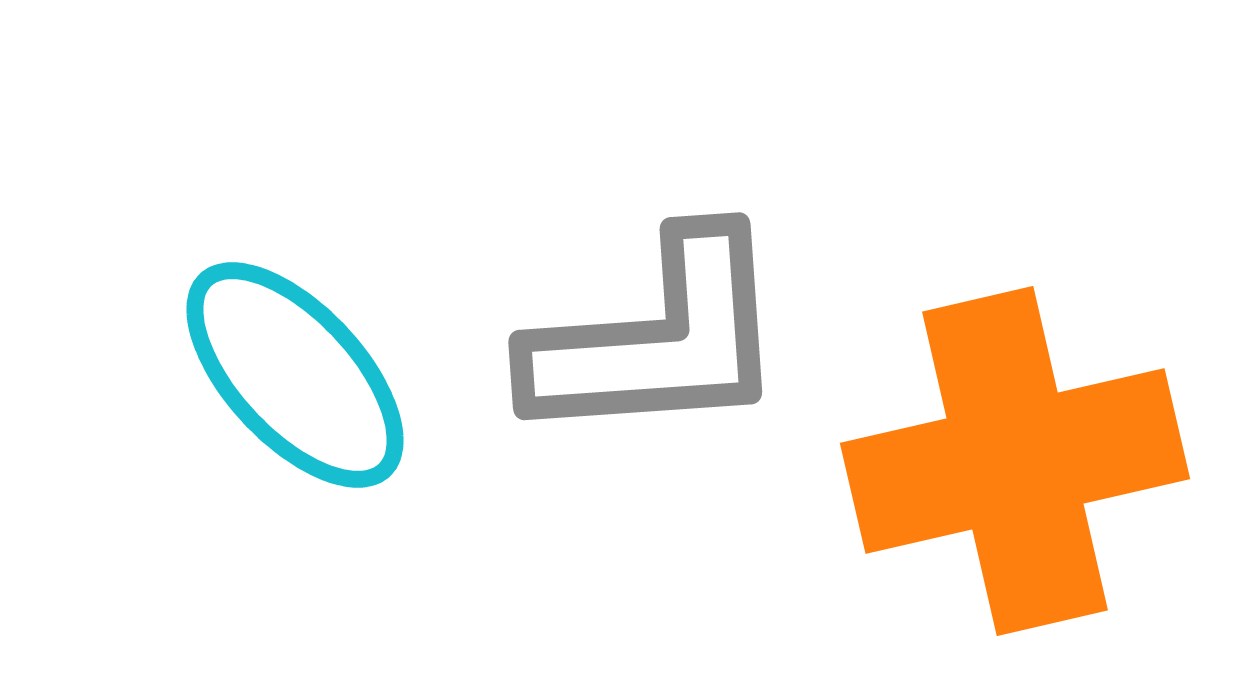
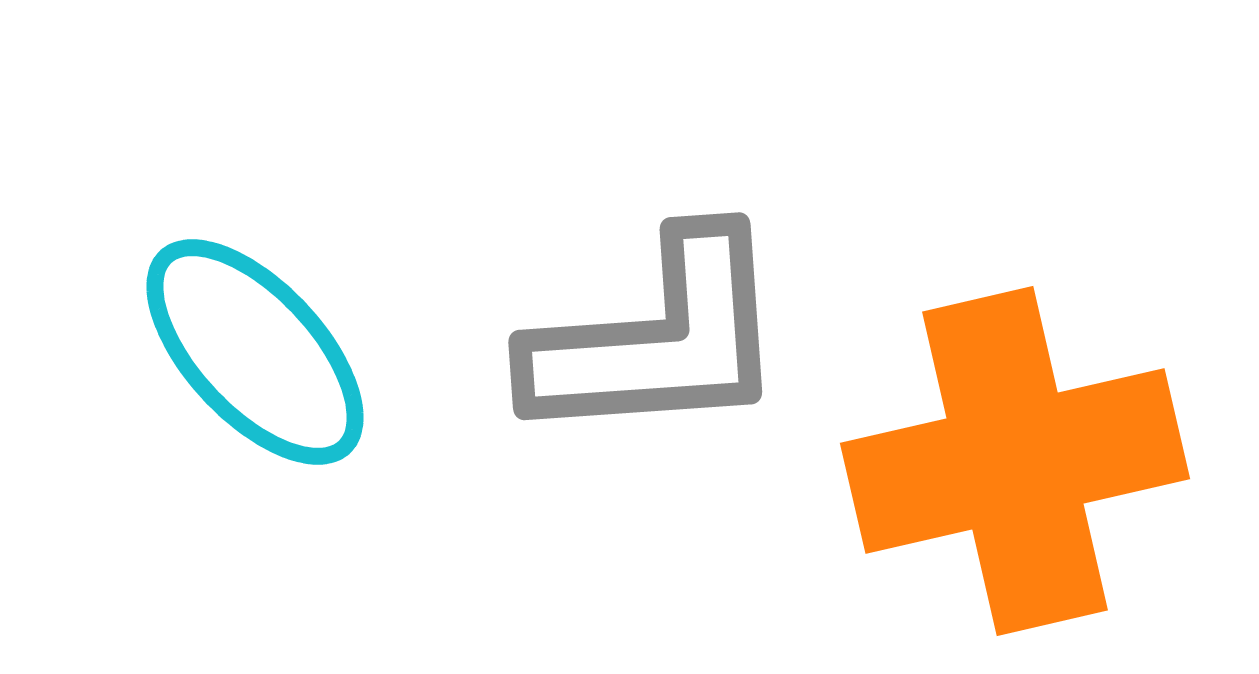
cyan ellipse: moved 40 px left, 23 px up
